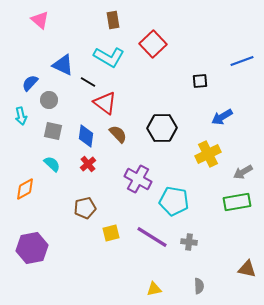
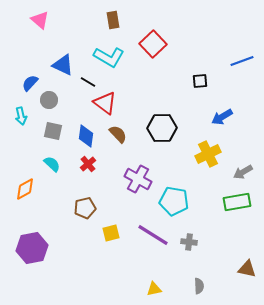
purple line: moved 1 px right, 2 px up
